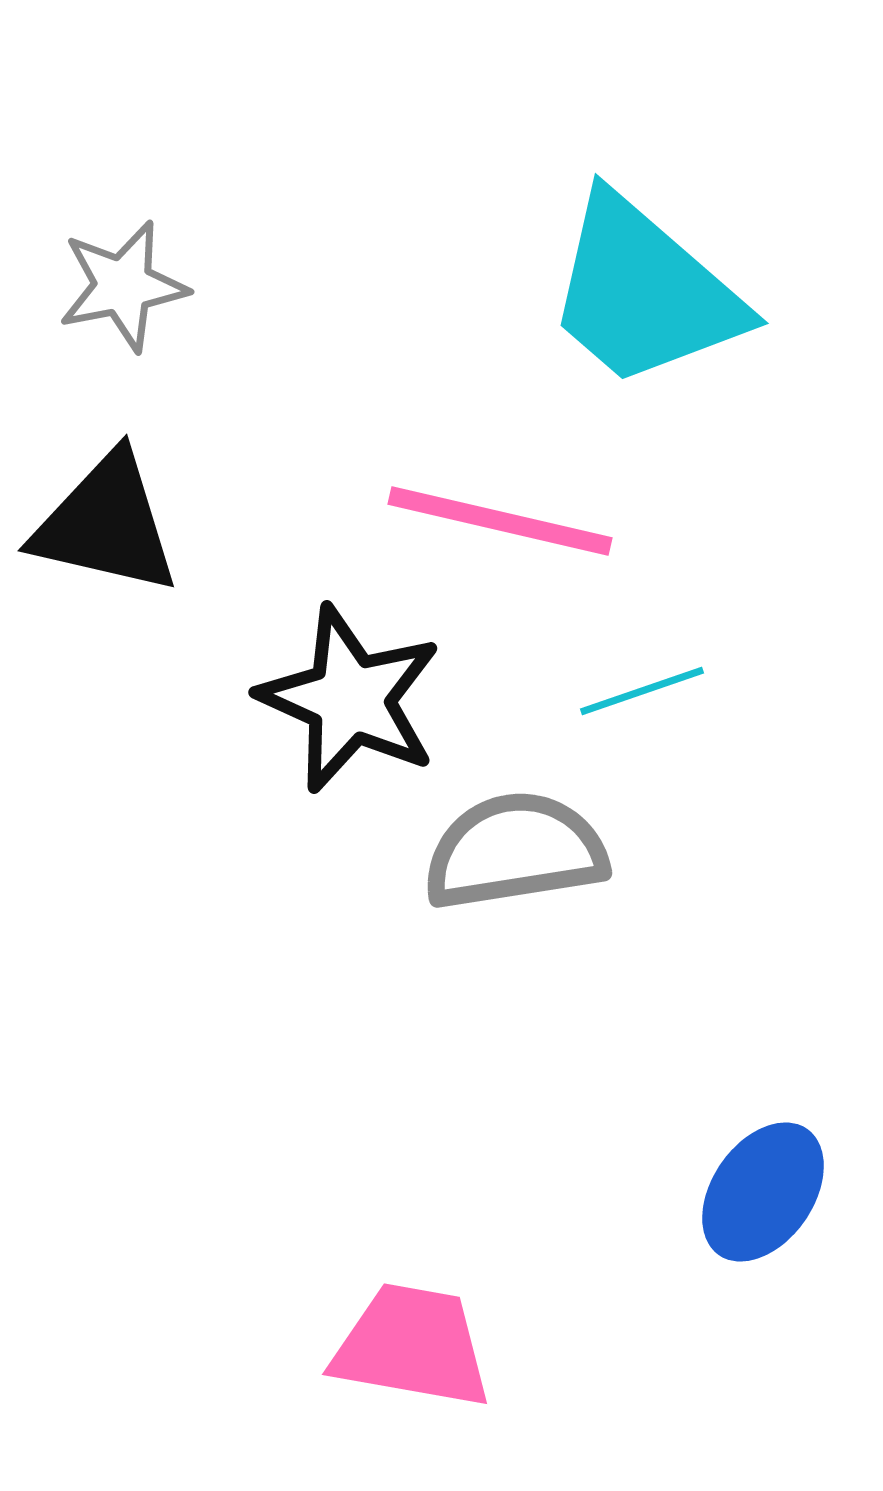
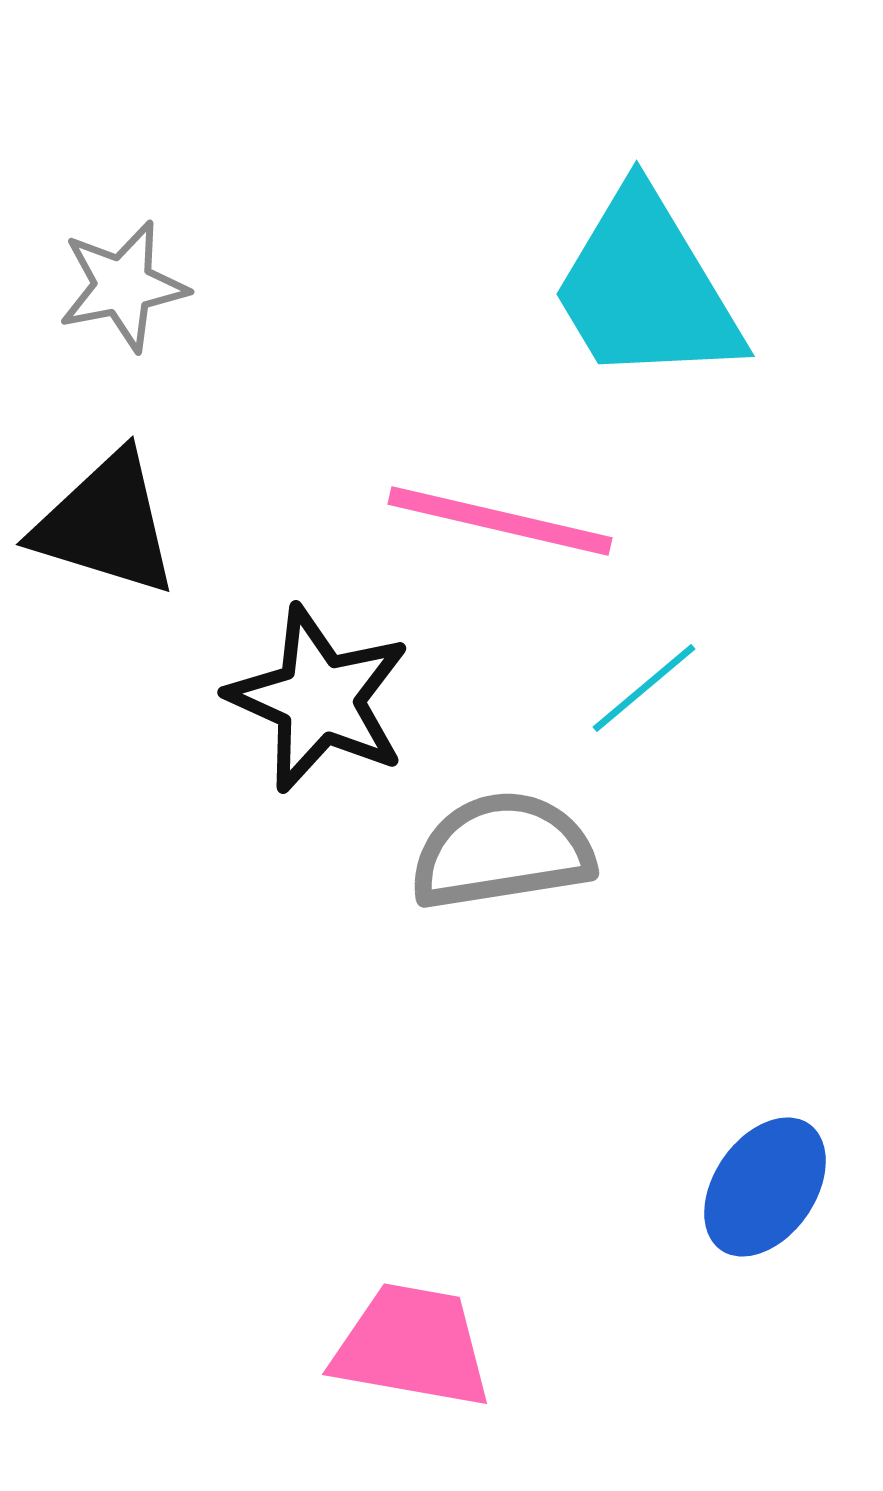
cyan trapezoid: moved 2 px right, 4 px up; rotated 18 degrees clockwise
black triangle: rotated 4 degrees clockwise
cyan line: moved 2 px right, 3 px up; rotated 21 degrees counterclockwise
black star: moved 31 px left
gray semicircle: moved 13 px left
blue ellipse: moved 2 px right, 5 px up
